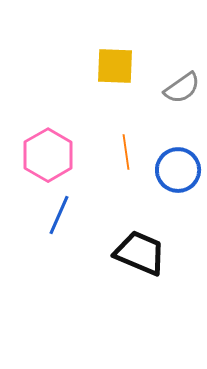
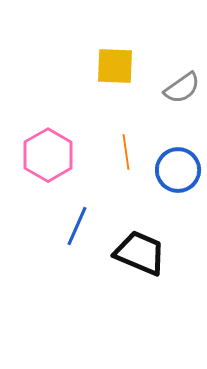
blue line: moved 18 px right, 11 px down
